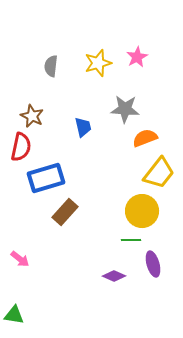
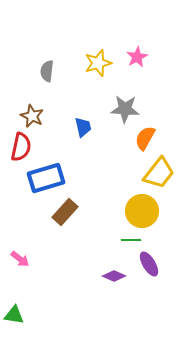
gray semicircle: moved 4 px left, 5 px down
orange semicircle: rotated 40 degrees counterclockwise
purple ellipse: moved 4 px left; rotated 15 degrees counterclockwise
